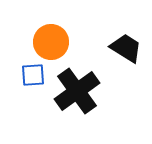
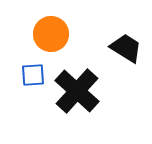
orange circle: moved 8 px up
black cross: rotated 12 degrees counterclockwise
